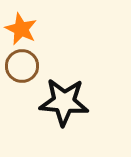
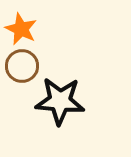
black star: moved 4 px left, 1 px up
